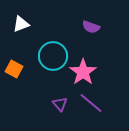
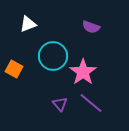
white triangle: moved 7 px right
